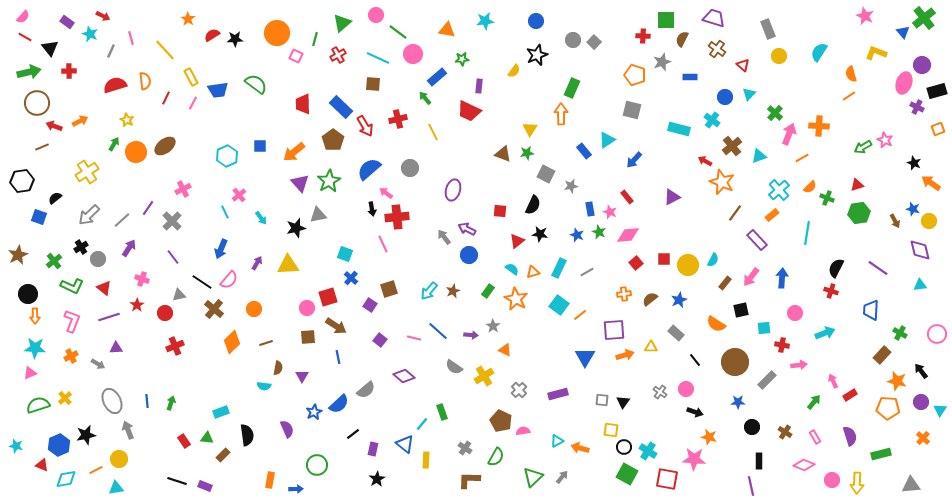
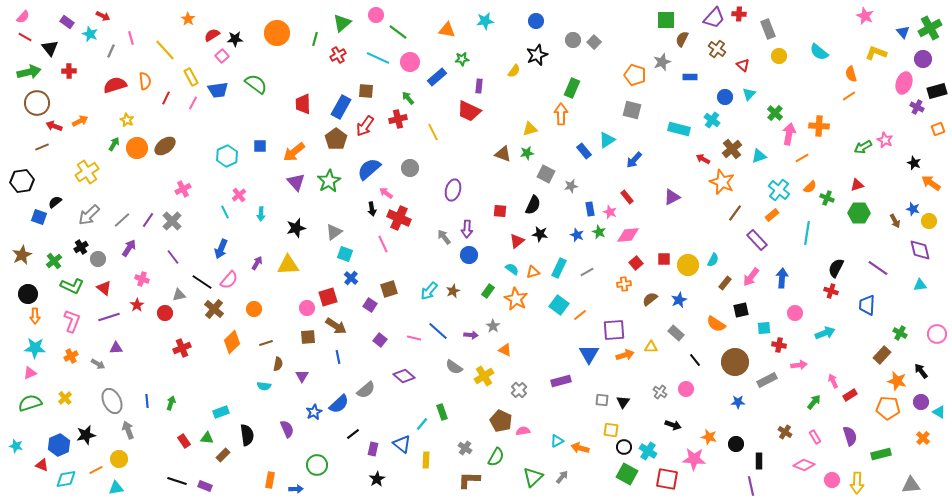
purple trapezoid at (714, 18): rotated 115 degrees clockwise
green cross at (924, 18): moved 6 px right, 10 px down; rotated 10 degrees clockwise
red cross at (643, 36): moved 96 px right, 22 px up
cyan semicircle at (819, 52): rotated 84 degrees counterclockwise
pink circle at (413, 54): moved 3 px left, 8 px down
pink square at (296, 56): moved 74 px left; rotated 24 degrees clockwise
purple circle at (922, 65): moved 1 px right, 6 px up
brown square at (373, 84): moved 7 px left, 7 px down
green arrow at (425, 98): moved 17 px left
blue rectangle at (341, 107): rotated 75 degrees clockwise
red arrow at (365, 126): rotated 65 degrees clockwise
yellow triangle at (530, 129): rotated 42 degrees clockwise
pink arrow at (789, 134): rotated 10 degrees counterclockwise
brown pentagon at (333, 140): moved 3 px right, 1 px up
brown cross at (732, 146): moved 3 px down
orange circle at (136, 152): moved 1 px right, 4 px up
red arrow at (705, 161): moved 2 px left, 2 px up
purple triangle at (300, 183): moved 4 px left, 1 px up
cyan cross at (779, 190): rotated 10 degrees counterclockwise
black semicircle at (55, 198): moved 4 px down
purple line at (148, 208): moved 12 px down
green hexagon at (859, 213): rotated 10 degrees clockwise
gray triangle at (318, 215): moved 16 px right, 17 px down; rotated 24 degrees counterclockwise
red cross at (397, 217): moved 2 px right, 1 px down; rotated 30 degrees clockwise
cyan arrow at (261, 218): moved 4 px up; rotated 40 degrees clockwise
purple arrow at (467, 229): rotated 114 degrees counterclockwise
brown star at (18, 255): moved 4 px right
orange cross at (624, 294): moved 10 px up
blue trapezoid at (871, 310): moved 4 px left, 5 px up
red cross at (782, 345): moved 3 px left
red cross at (175, 346): moved 7 px right, 2 px down
blue triangle at (585, 357): moved 4 px right, 3 px up
brown semicircle at (278, 368): moved 4 px up
gray rectangle at (767, 380): rotated 18 degrees clockwise
purple rectangle at (558, 394): moved 3 px right, 13 px up
green semicircle at (38, 405): moved 8 px left, 2 px up
cyan triangle at (940, 410): moved 1 px left, 2 px down; rotated 32 degrees counterclockwise
black arrow at (695, 412): moved 22 px left, 13 px down
black circle at (752, 427): moved 16 px left, 17 px down
blue triangle at (405, 444): moved 3 px left
